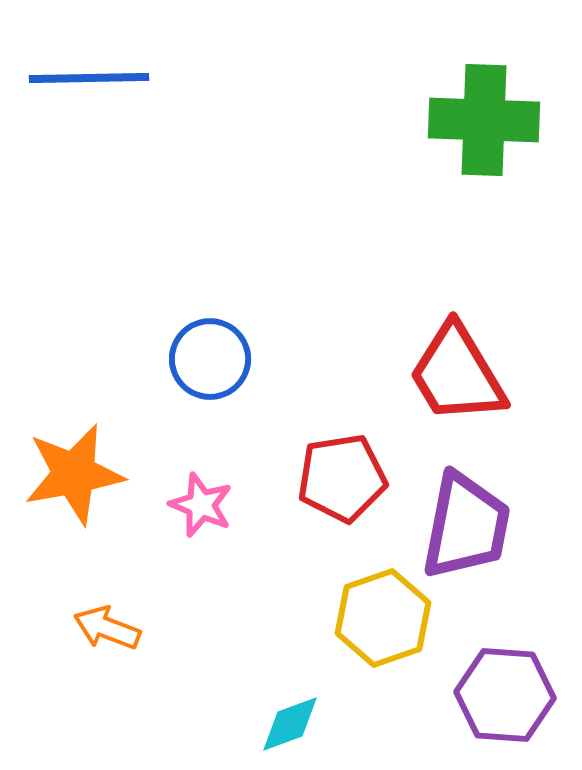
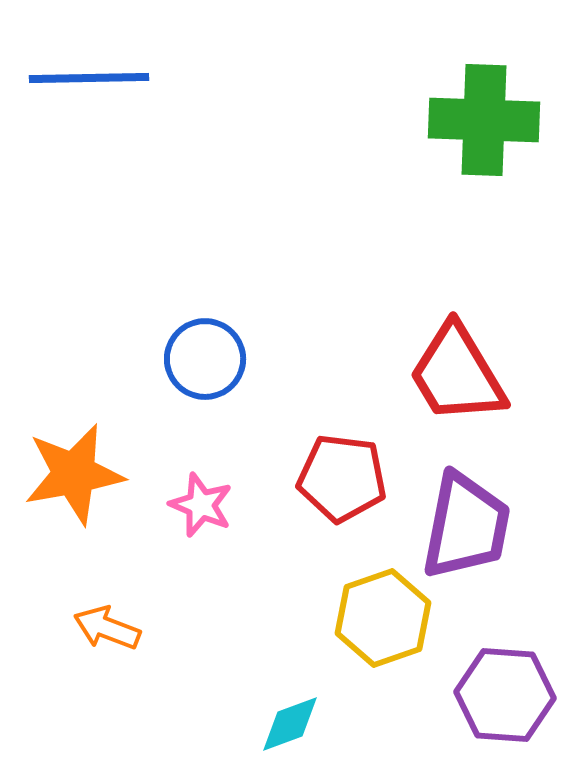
blue circle: moved 5 px left
red pentagon: rotated 16 degrees clockwise
